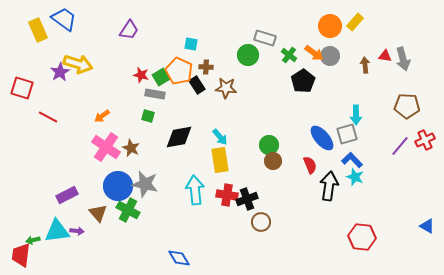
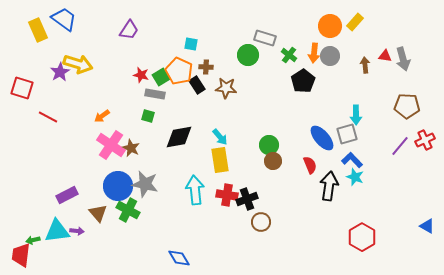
orange arrow at (314, 53): rotated 60 degrees clockwise
pink cross at (106, 147): moved 5 px right, 2 px up
red hexagon at (362, 237): rotated 24 degrees clockwise
